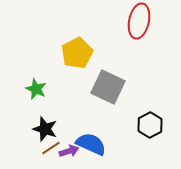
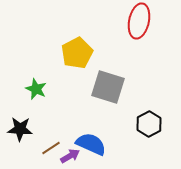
gray square: rotated 8 degrees counterclockwise
black hexagon: moved 1 px left, 1 px up
black star: moved 25 px left; rotated 15 degrees counterclockwise
purple arrow: moved 1 px right, 5 px down; rotated 12 degrees counterclockwise
